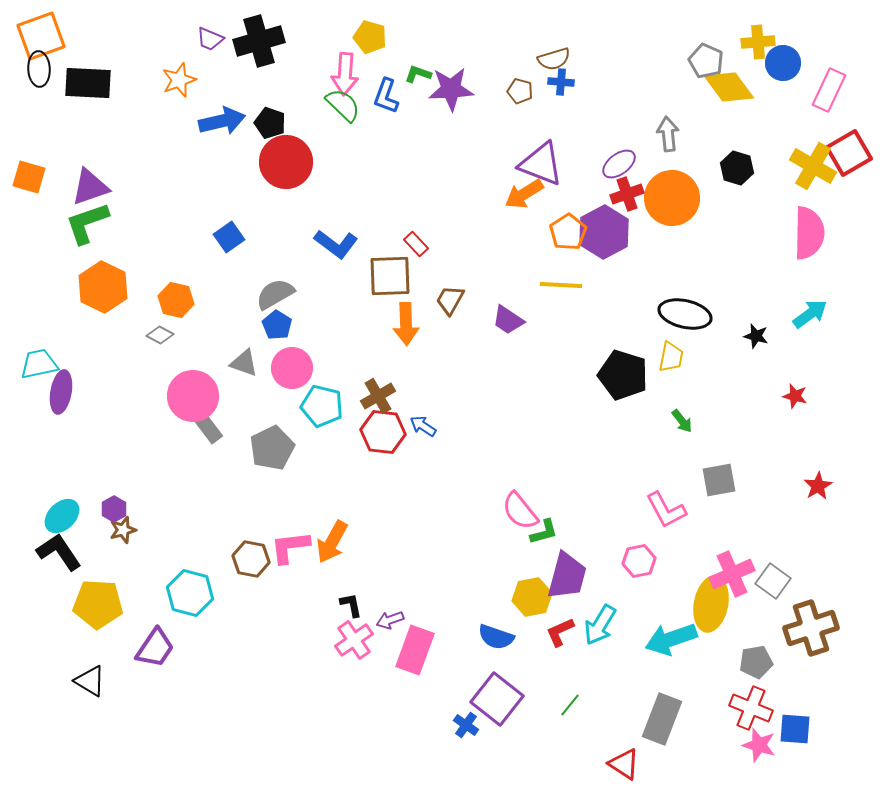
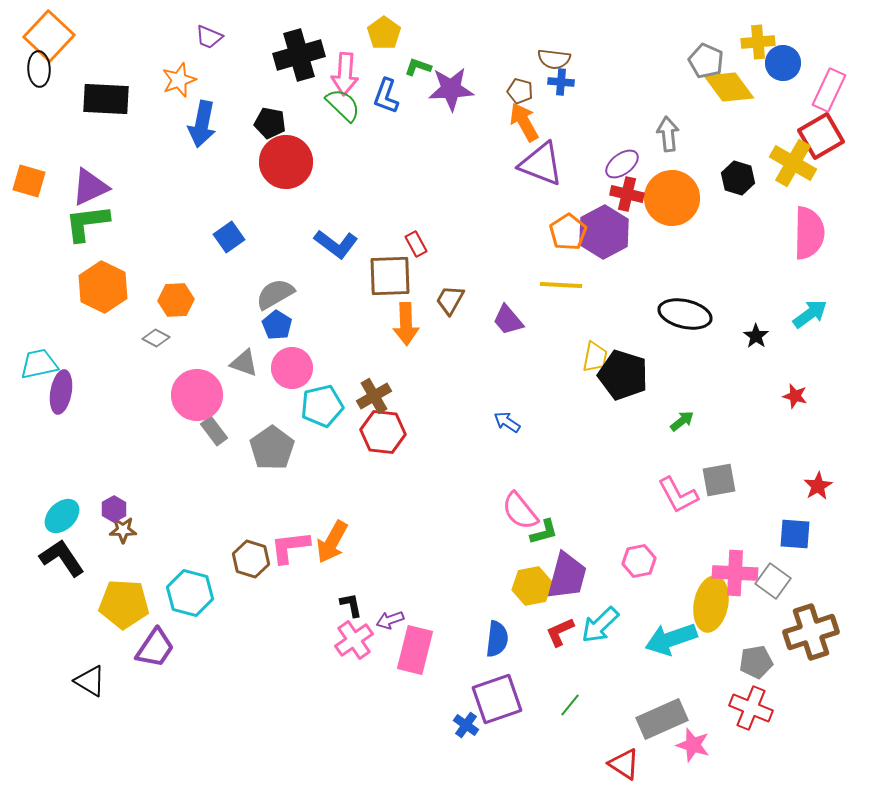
orange square at (41, 36): moved 8 px right; rotated 27 degrees counterclockwise
yellow pentagon at (370, 37): moved 14 px right, 4 px up; rotated 20 degrees clockwise
purple trapezoid at (210, 39): moved 1 px left, 2 px up
black cross at (259, 41): moved 40 px right, 14 px down
brown semicircle at (554, 59): rotated 24 degrees clockwise
green L-shape at (418, 74): moved 7 px up
black rectangle at (88, 83): moved 18 px right, 16 px down
blue arrow at (222, 121): moved 20 px left, 3 px down; rotated 114 degrees clockwise
black pentagon at (270, 123): rotated 8 degrees counterclockwise
red square at (849, 153): moved 28 px left, 17 px up
purple ellipse at (619, 164): moved 3 px right
yellow cross at (813, 166): moved 20 px left, 3 px up
black hexagon at (737, 168): moved 1 px right, 10 px down
orange square at (29, 177): moved 4 px down
purple triangle at (90, 187): rotated 6 degrees counterclockwise
orange arrow at (524, 194): moved 72 px up; rotated 93 degrees clockwise
red cross at (627, 194): rotated 32 degrees clockwise
green L-shape at (87, 223): rotated 12 degrees clockwise
red rectangle at (416, 244): rotated 15 degrees clockwise
orange hexagon at (176, 300): rotated 16 degrees counterclockwise
purple trapezoid at (508, 320): rotated 16 degrees clockwise
gray diamond at (160, 335): moved 4 px left, 3 px down
black star at (756, 336): rotated 20 degrees clockwise
yellow trapezoid at (671, 357): moved 76 px left
pink circle at (193, 396): moved 4 px right, 1 px up
brown cross at (378, 396): moved 4 px left
cyan pentagon at (322, 406): rotated 27 degrees counterclockwise
green arrow at (682, 421): rotated 90 degrees counterclockwise
blue arrow at (423, 426): moved 84 px right, 4 px up
gray rectangle at (209, 429): moved 5 px right, 2 px down
gray pentagon at (272, 448): rotated 9 degrees counterclockwise
pink L-shape at (666, 510): moved 12 px right, 15 px up
brown star at (123, 530): rotated 16 degrees clockwise
black L-shape at (59, 552): moved 3 px right, 6 px down
brown hexagon at (251, 559): rotated 6 degrees clockwise
pink cross at (732, 574): moved 3 px right, 1 px up; rotated 27 degrees clockwise
yellow hexagon at (532, 597): moved 11 px up
yellow pentagon at (98, 604): moved 26 px right
cyan arrow at (600, 625): rotated 15 degrees clockwise
brown cross at (811, 628): moved 4 px down
blue semicircle at (496, 637): moved 1 px right, 2 px down; rotated 102 degrees counterclockwise
pink rectangle at (415, 650): rotated 6 degrees counterclockwise
purple square at (497, 699): rotated 33 degrees clockwise
gray rectangle at (662, 719): rotated 45 degrees clockwise
blue square at (795, 729): moved 195 px up
pink star at (759, 745): moved 66 px left
